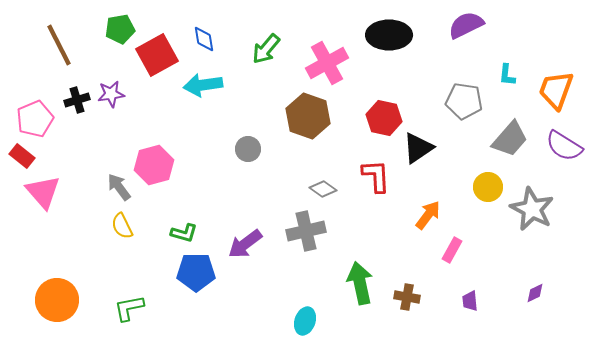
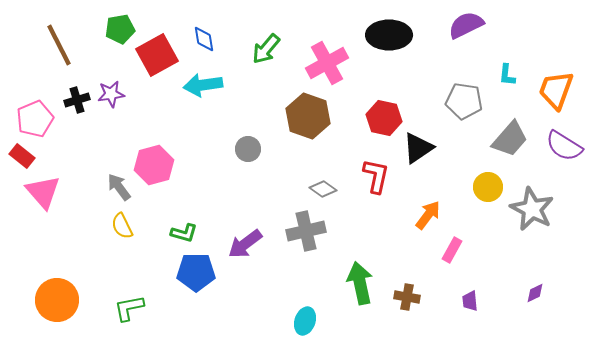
red L-shape at (376, 176): rotated 15 degrees clockwise
